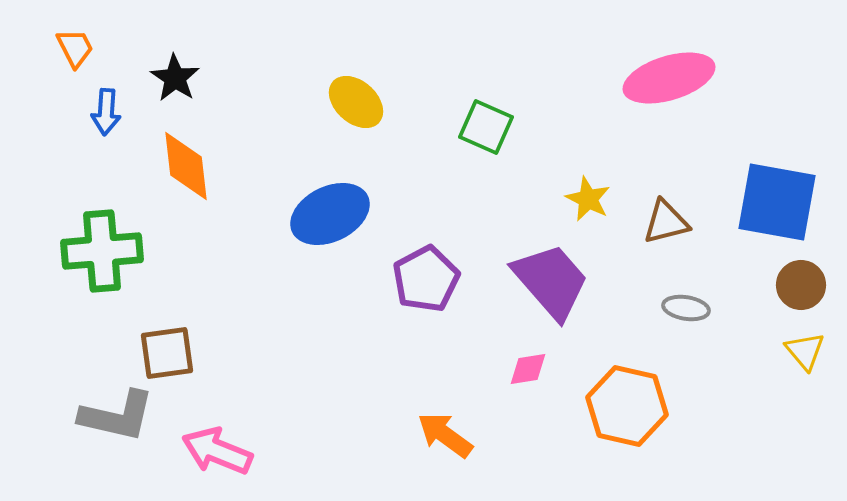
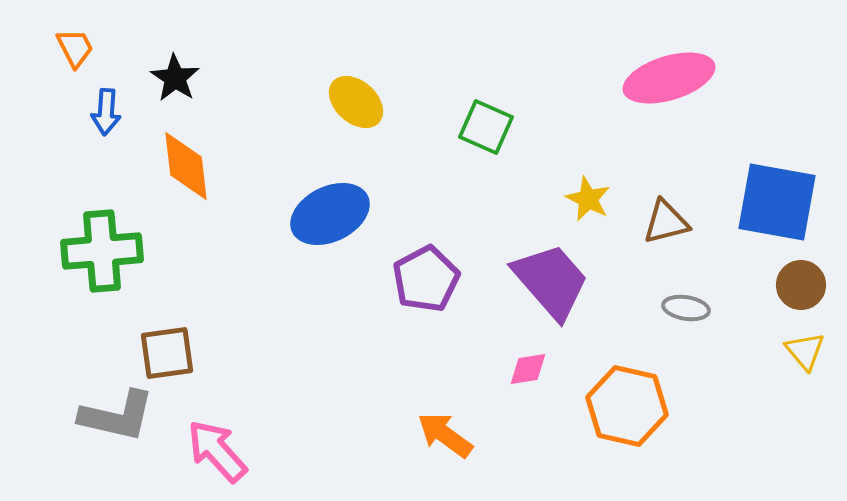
pink arrow: rotated 26 degrees clockwise
